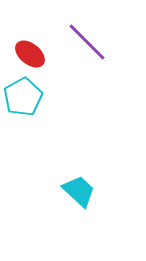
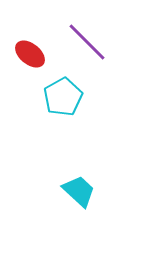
cyan pentagon: moved 40 px right
